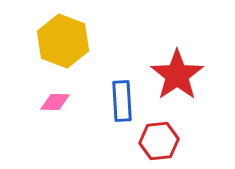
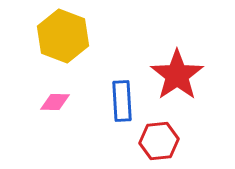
yellow hexagon: moved 5 px up
